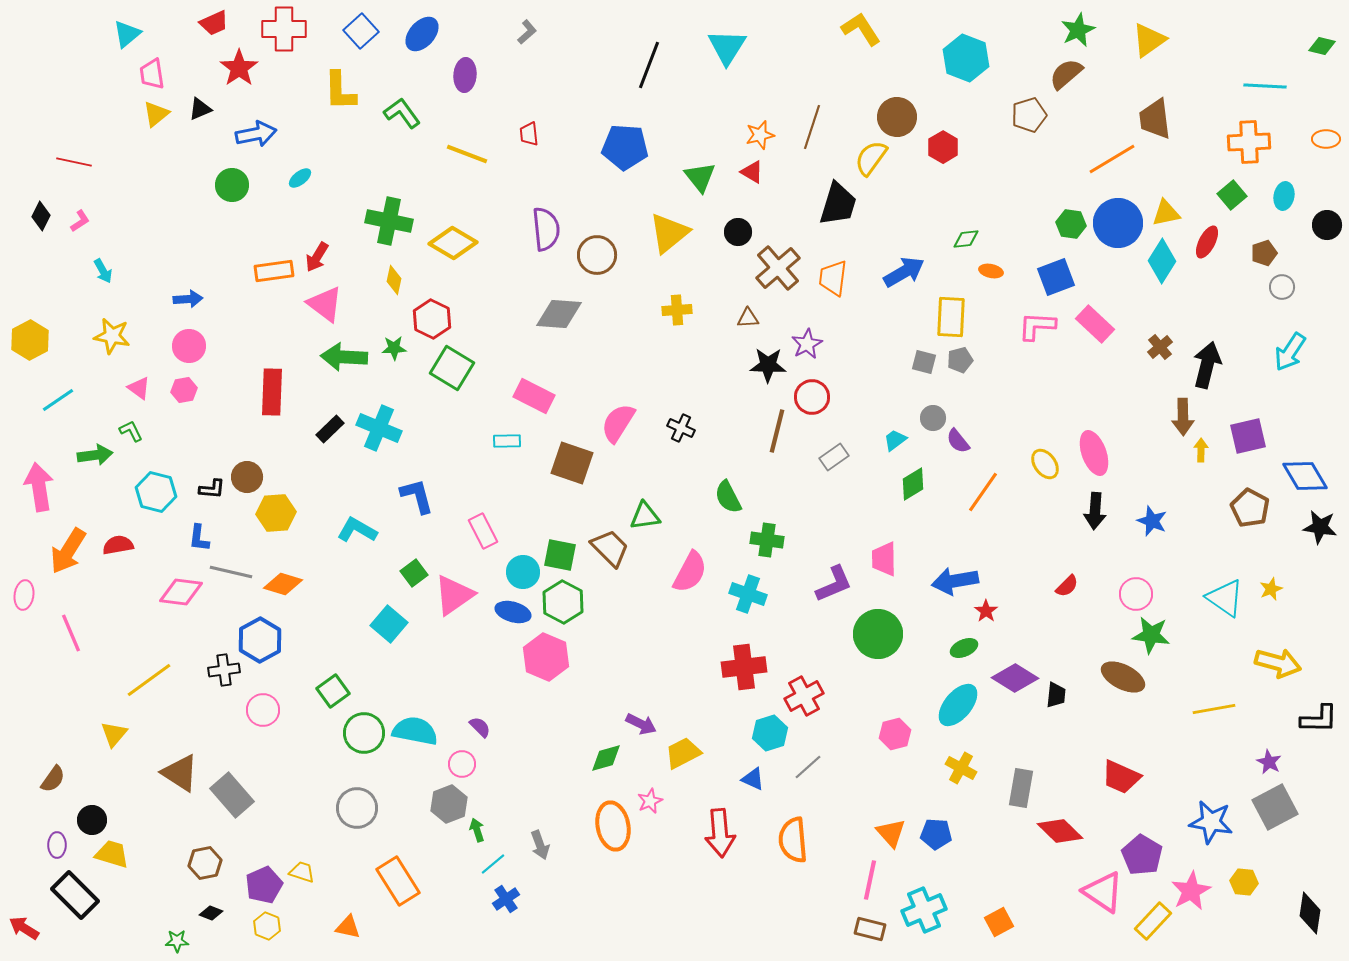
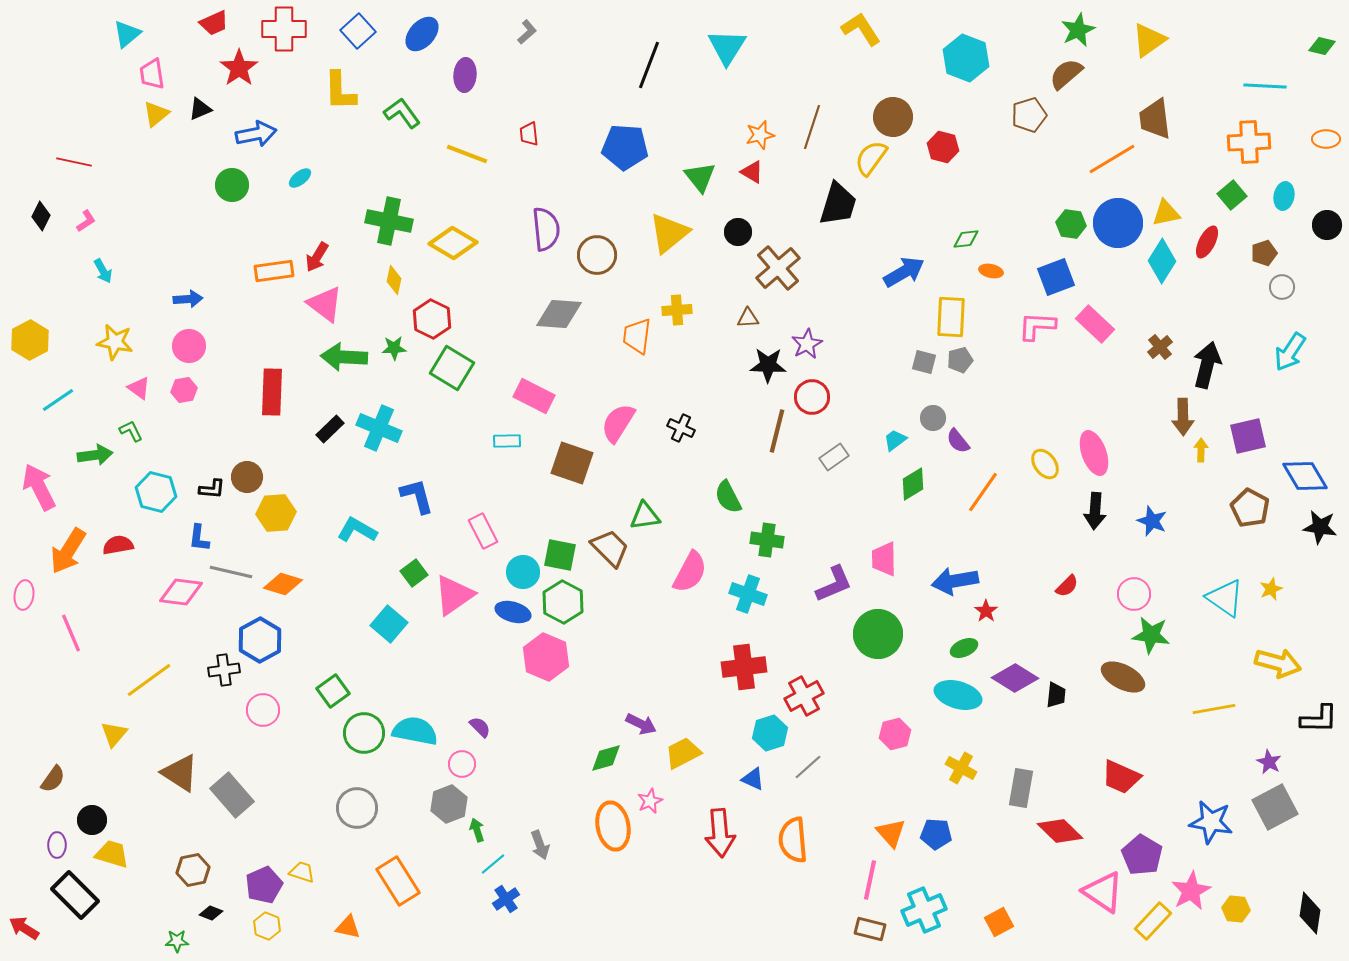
blue square at (361, 31): moved 3 px left
brown circle at (897, 117): moved 4 px left
red hexagon at (943, 147): rotated 16 degrees counterclockwise
pink L-shape at (80, 221): moved 6 px right
orange trapezoid at (833, 278): moved 196 px left, 58 px down
yellow star at (112, 336): moved 3 px right, 6 px down
pink arrow at (39, 487): rotated 18 degrees counterclockwise
pink circle at (1136, 594): moved 2 px left
cyan ellipse at (958, 705): moved 10 px up; rotated 66 degrees clockwise
brown hexagon at (205, 863): moved 12 px left, 7 px down
yellow hexagon at (1244, 882): moved 8 px left, 27 px down
